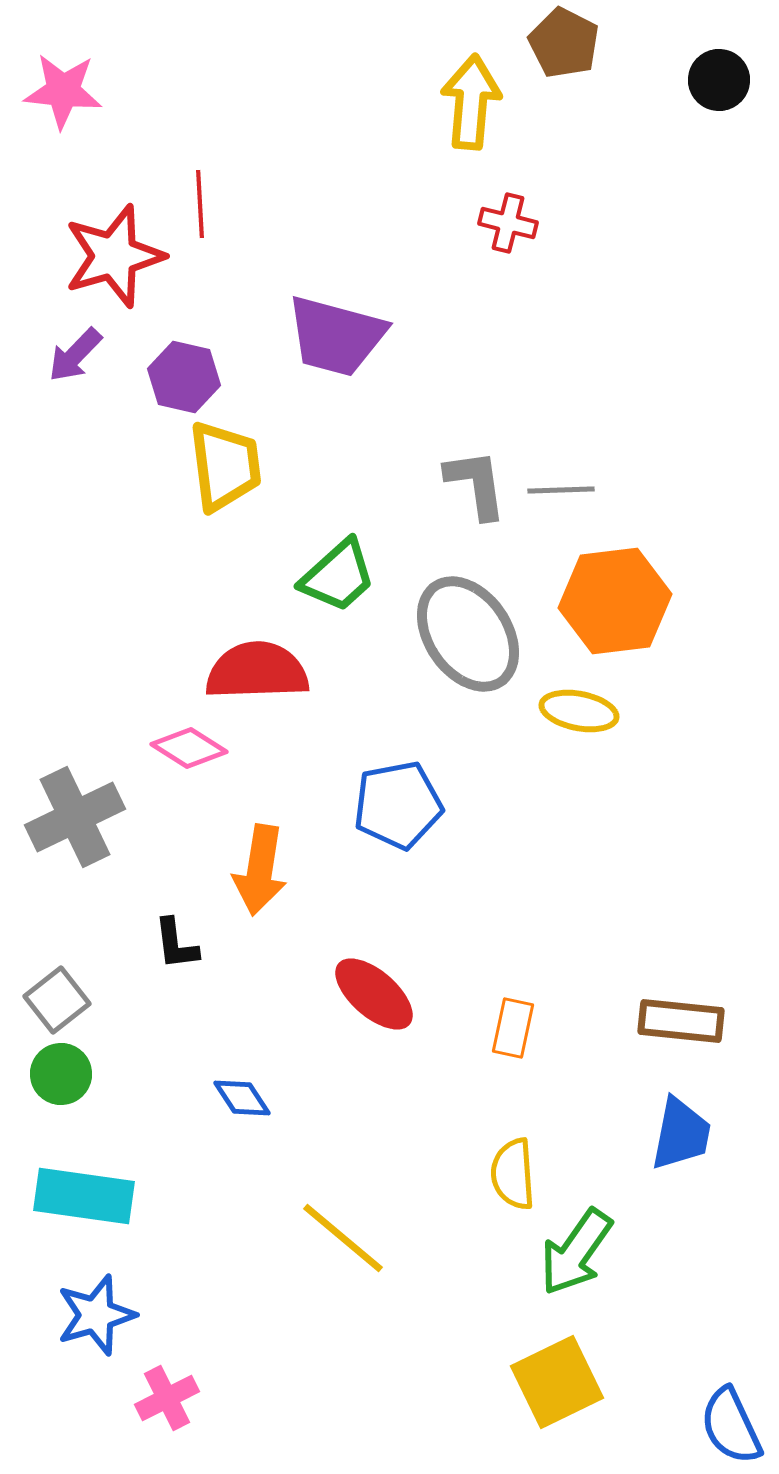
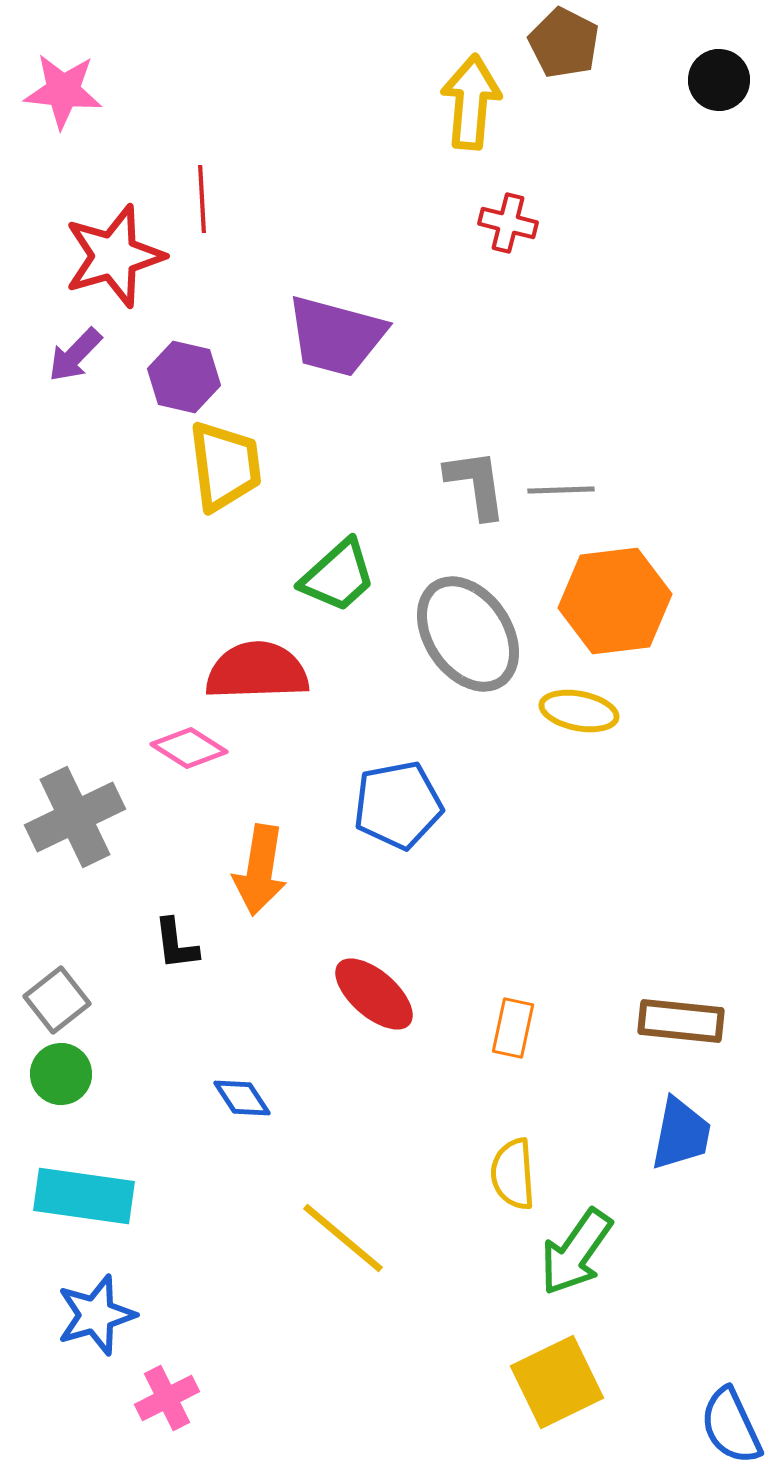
red line: moved 2 px right, 5 px up
